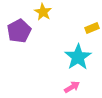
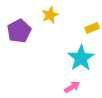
yellow star: moved 7 px right, 3 px down; rotated 18 degrees clockwise
cyan star: moved 3 px right, 1 px down
